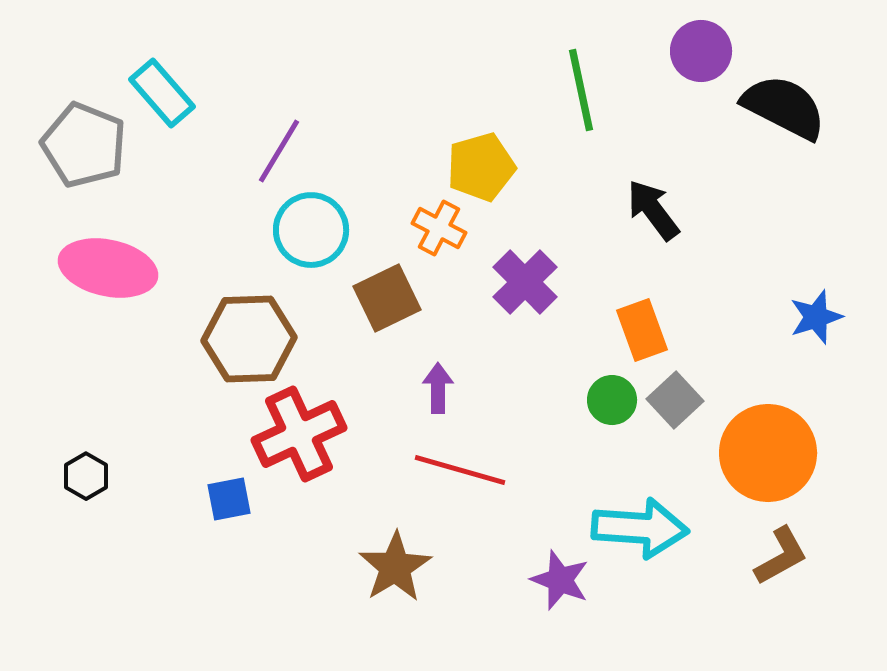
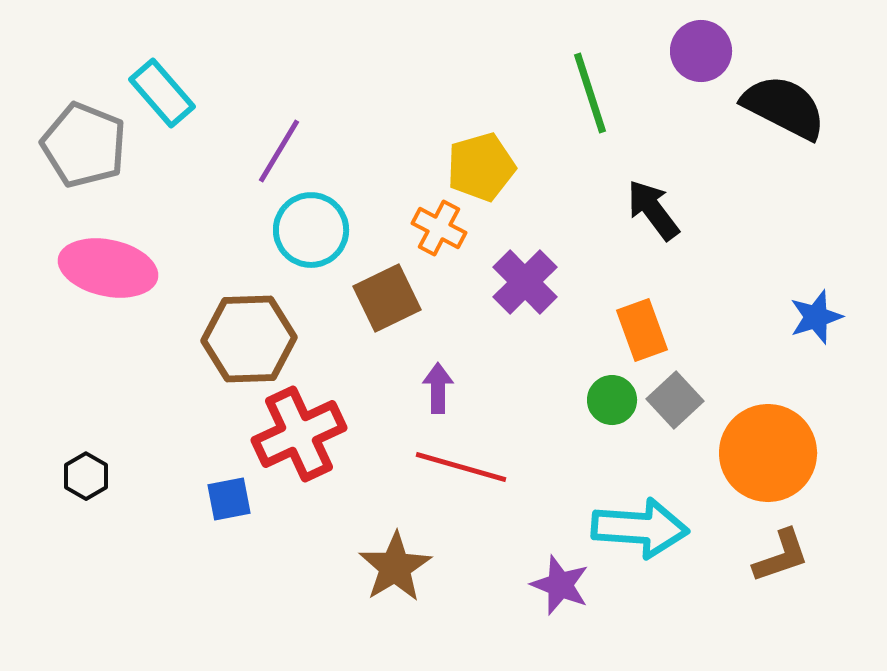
green line: moved 9 px right, 3 px down; rotated 6 degrees counterclockwise
red line: moved 1 px right, 3 px up
brown L-shape: rotated 10 degrees clockwise
purple star: moved 5 px down
